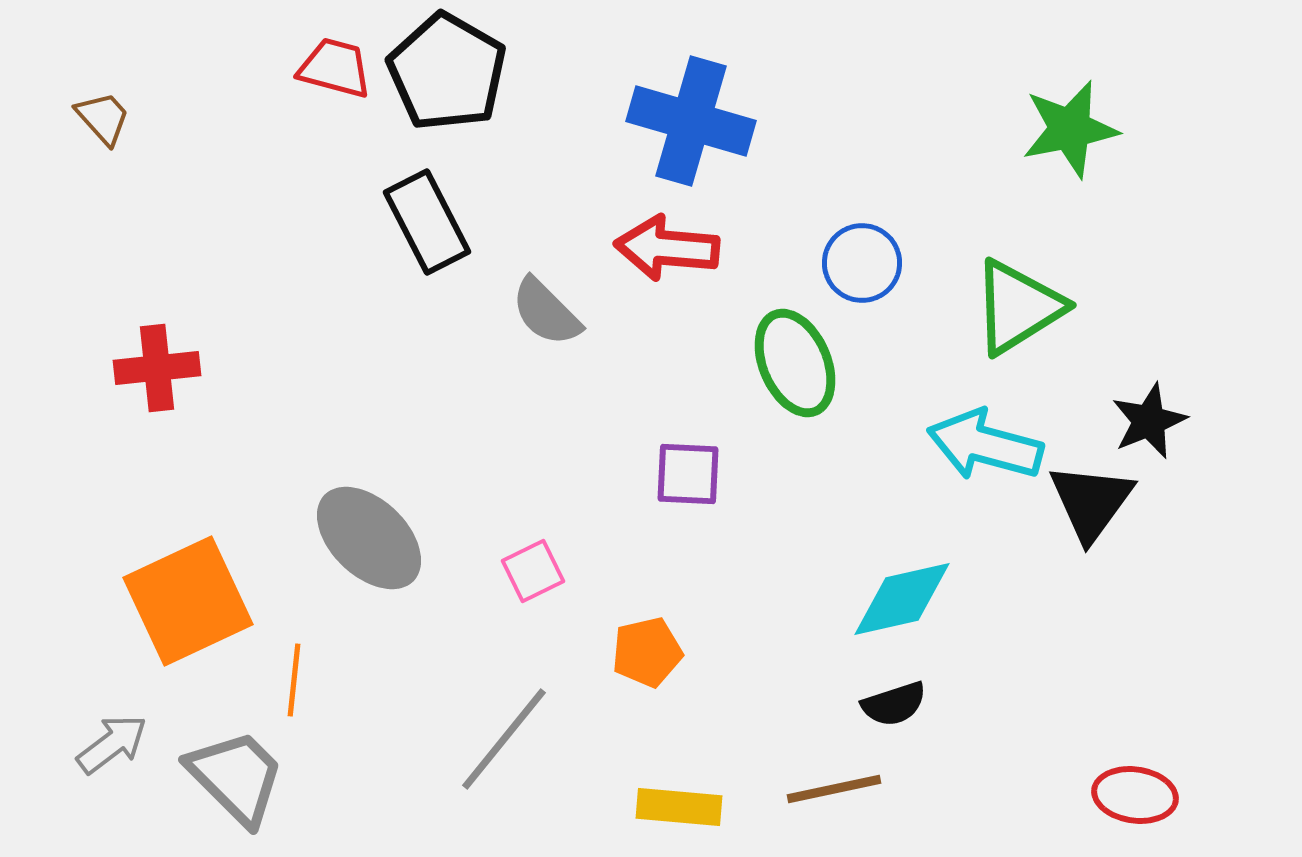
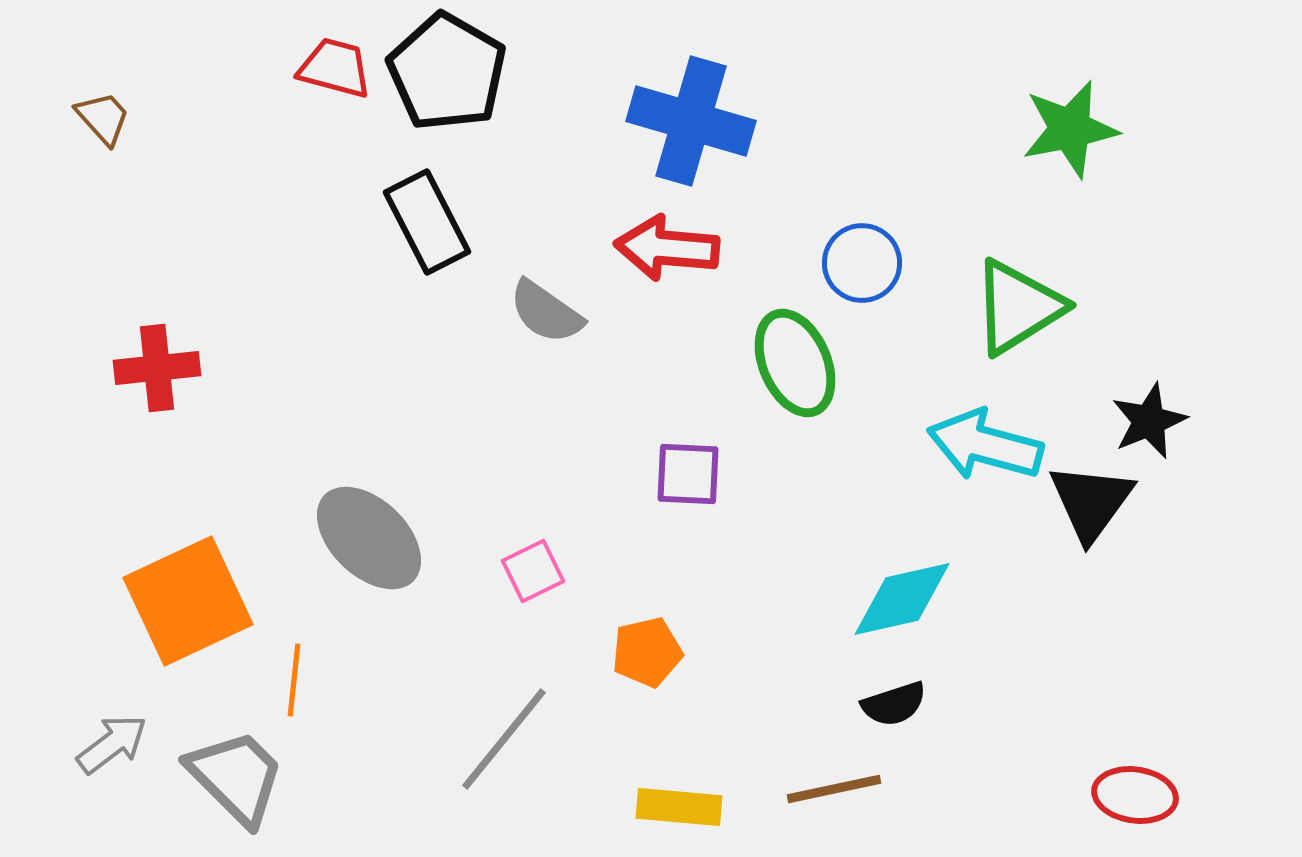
gray semicircle: rotated 10 degrees counterclockwise
